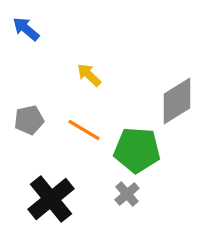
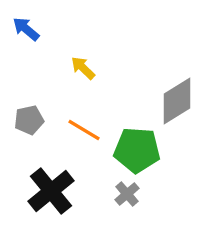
yellow arrow: moved 6 px left, 7 px up
black cross: moved 8 px up
